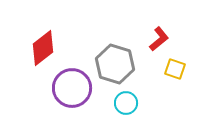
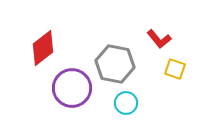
red L-shape: rotated 90 degrees clockwise
gray hexagon: rotated 6 degrees counterclockwise
